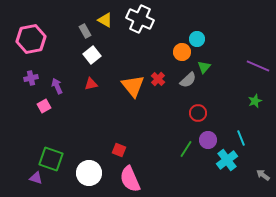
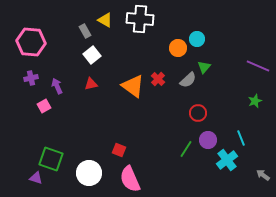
white cross: rotated 20 degrees counterclockwise
pink hexagon: moved 3 px down; rotated 16 degrees clockwise
orange circle: moved 4 px left, 4 px up
orange triangle: rotated 15 degrees counterclockwise
